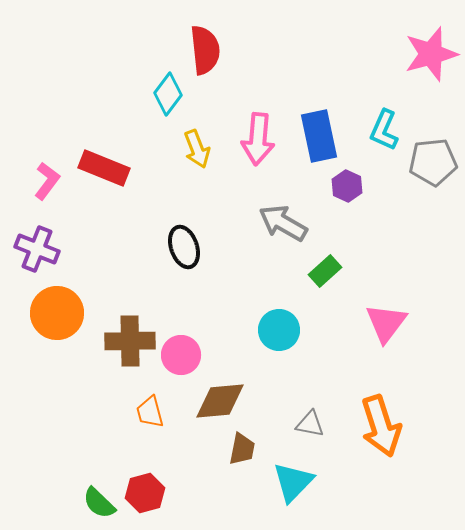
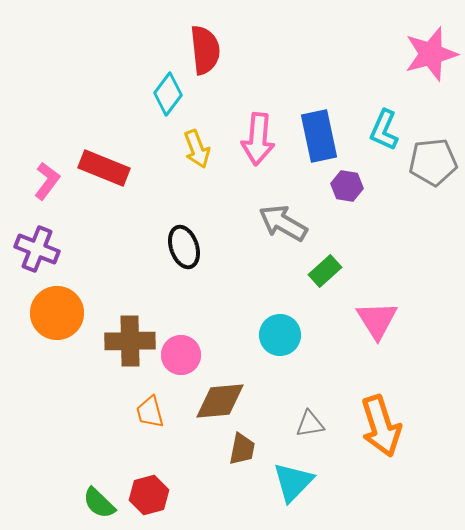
purple hexagon: rotated 16 degrees counterclockwise
pink triangle: moved 9 px left, 3 px up; rotated 9 degrees counterclockwise
cyan circle: moved 1 px right, 5 px down
gray triangle: rotated 20 degrees counterclockwise
red hexagon: moved 4 px right, 2 px down
